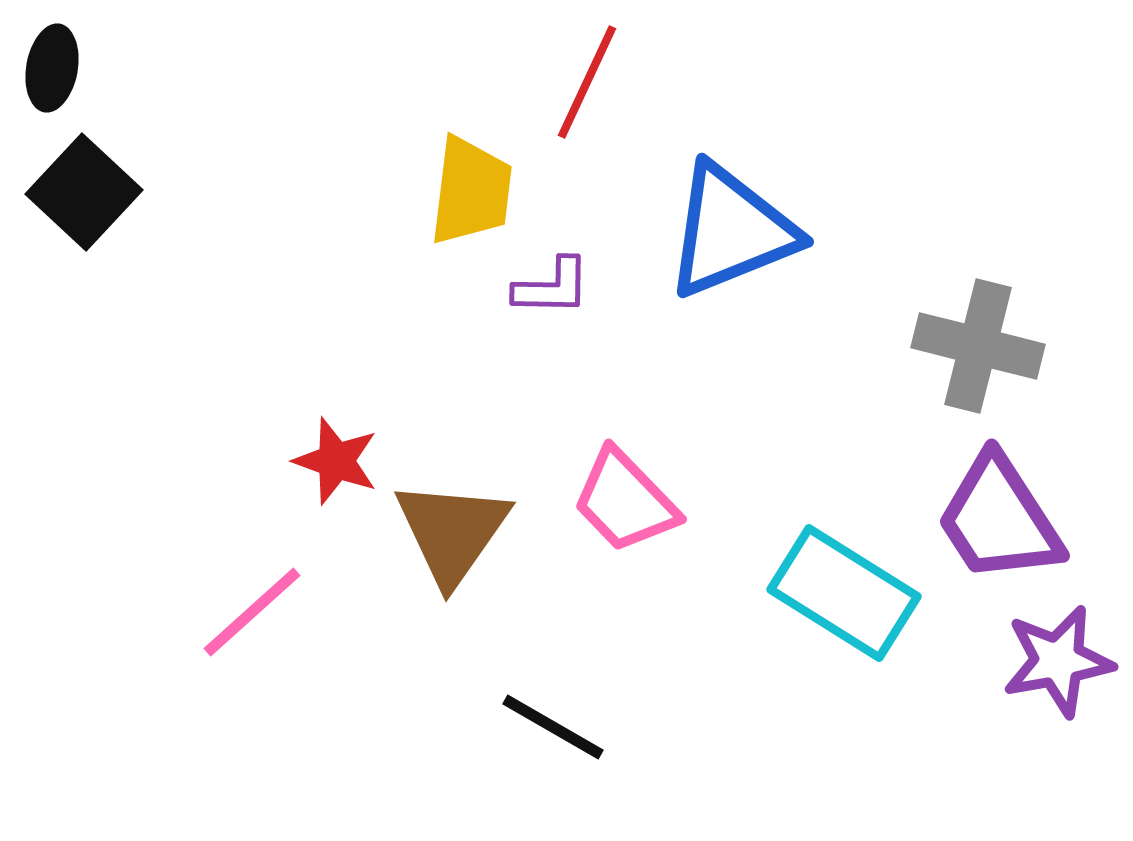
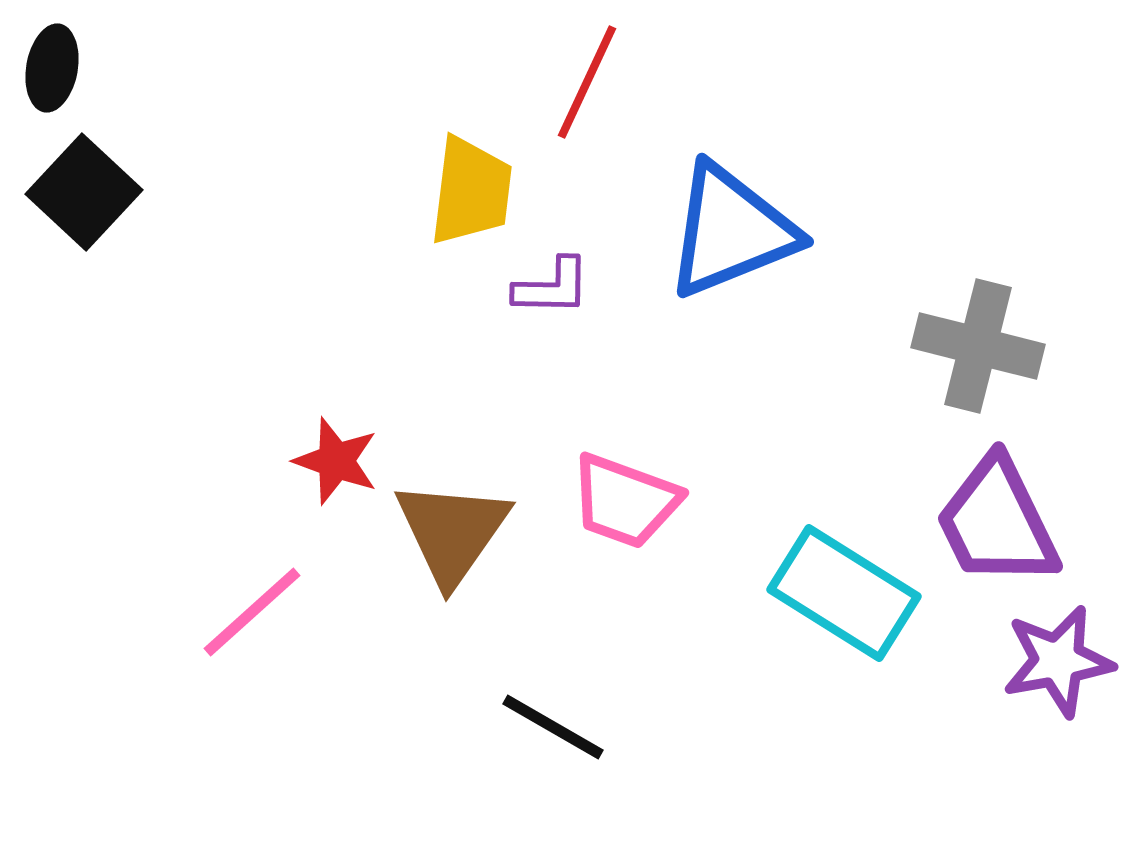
pink trapezoid: rotated 26 degrees counterclockwise
purple trapezoid: moved 2 px left, 3 px down; rotated 7 degrees clockwise
